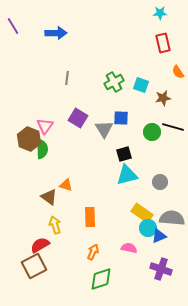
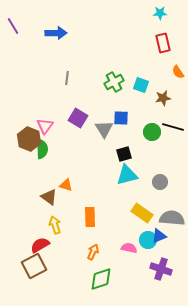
cyan circle: moved 12 px down
